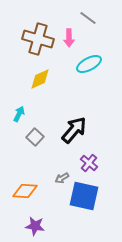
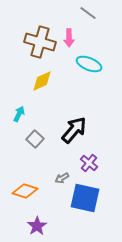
gray line: moved 5 px up
brown cross: moved 2 px right, 3 px down
cyan ellipse: rotated 50 degrees clockwise
yellow diamond: moved 2 px right, 2 px down
gray square: moved 2 px down
orange diamond: rotated 15 degrees clockwise
blue square: moved 1 px right, 2 px down
purple star: moved 2 px right; rotated 30 degrees clockwise
